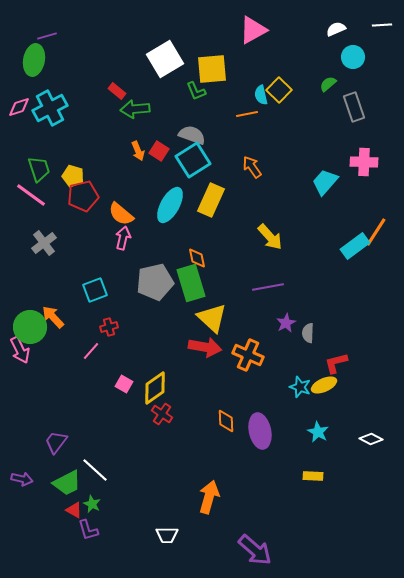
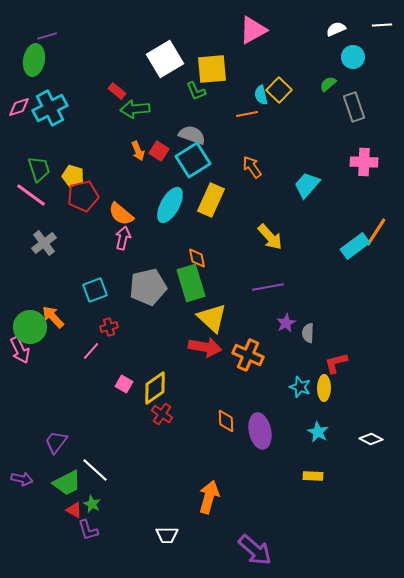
cyan trapezoid at (325, 182): moved 18 px left, 3 px down
gray pentagon at (155, 282): moved 7 px left, 5 px down
yellow ellipse at (324, 385): moved 3 px down; rotated 65 degrees counterclockwise
